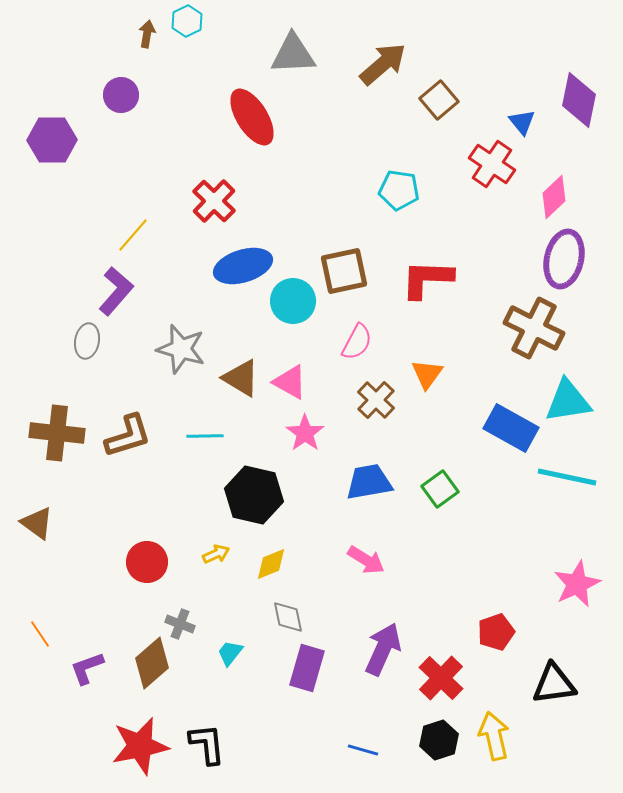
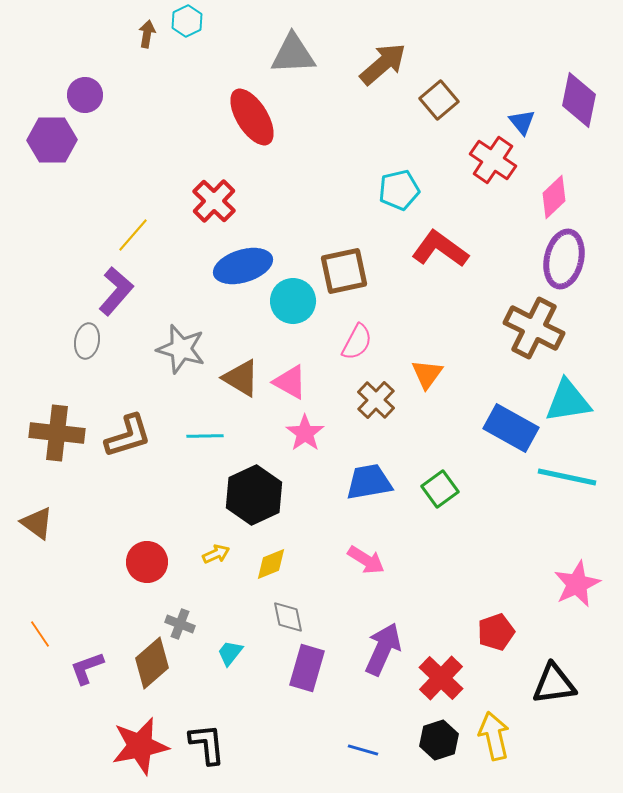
purple circle at (121, 95): moved 36 px left
red cross at (492, 164): moved 1 px right, 4 px up
cyan pentagon at (399, 190): rotated 21 degrees counterclockwise
red L-shape at (427, 279): moved 13 px right, 30 px up; rotated 34 degrees clockwise
black hexagon at (254, 495): rotated 22 degrees clockwise
